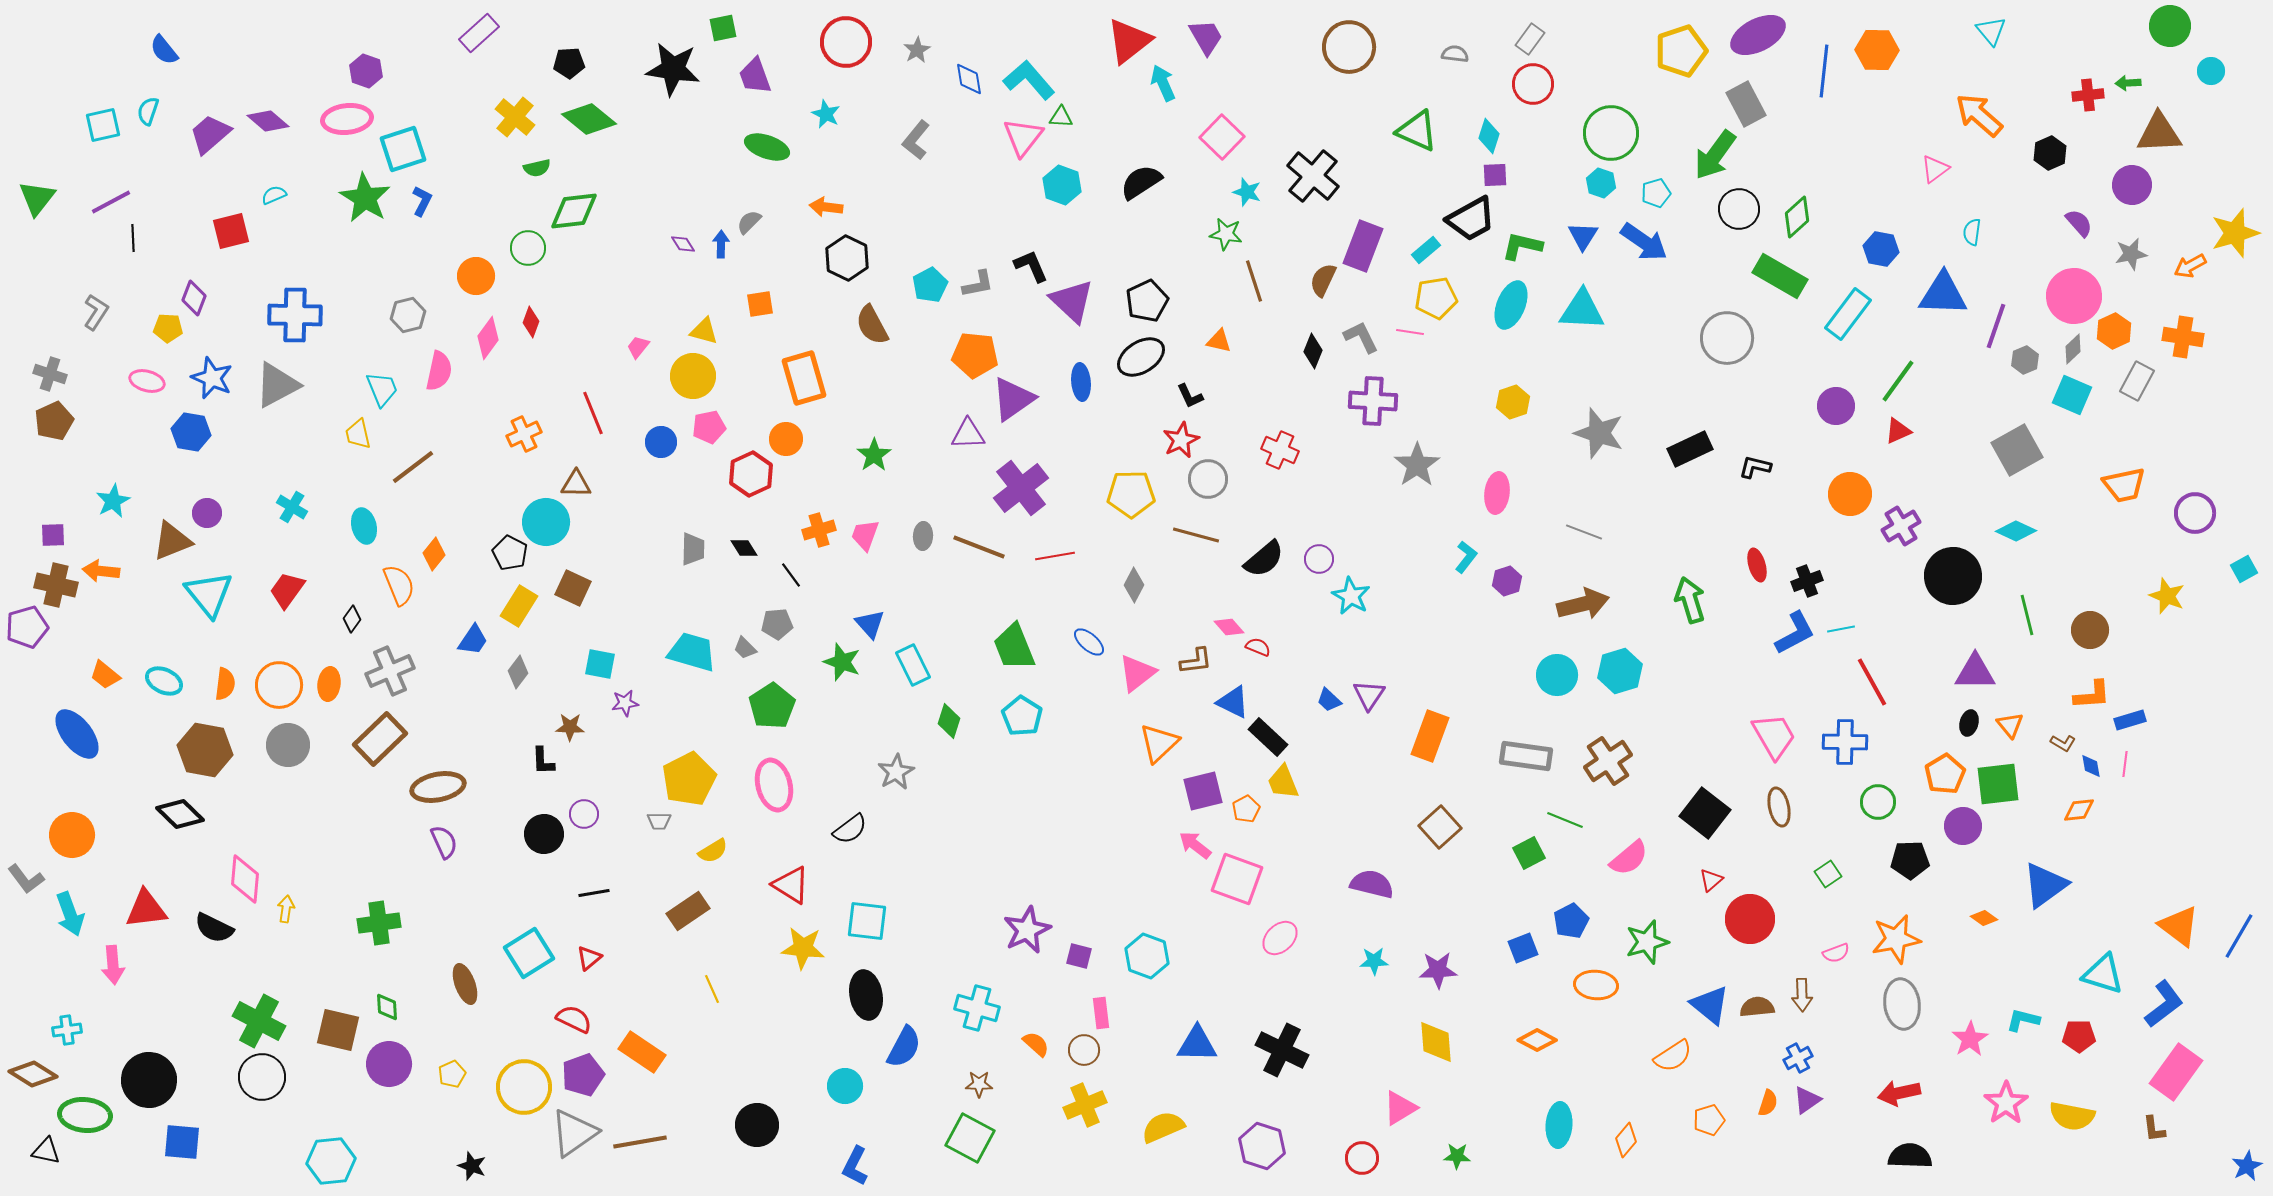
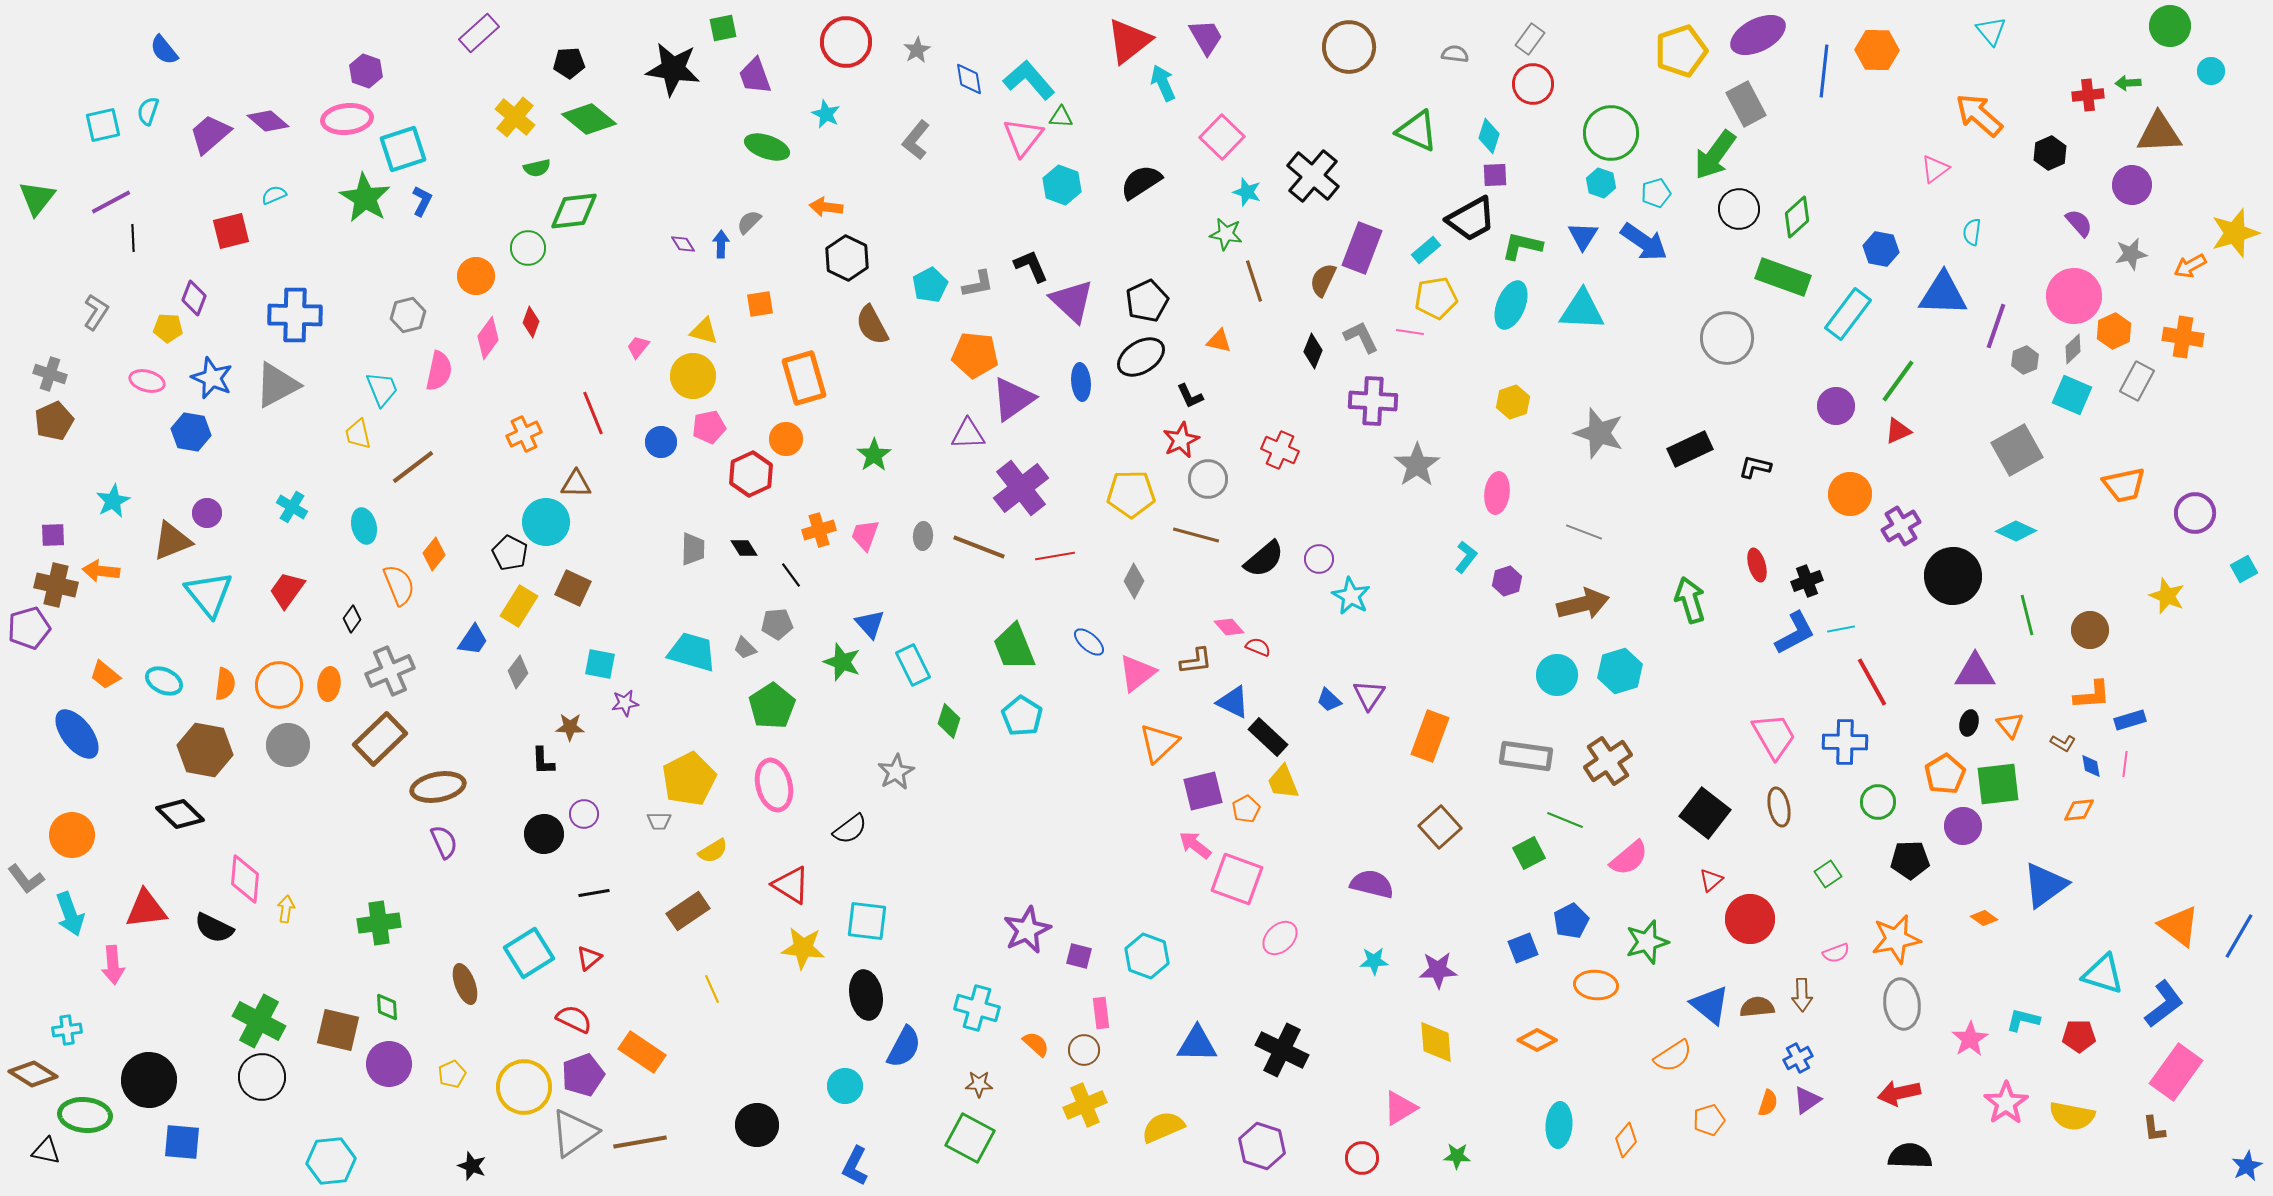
purple rectangle at (1363, 246): moved 1 px left, 2 px down
green rectangle at (1780, 276): moved 3 px right, 1 px down; rotated 10 degrees counterclockwise
gray diamond at (1134, 585): moved 4 px up
purple pentagon at (27, 627): moved 2 px right, 1 px down
